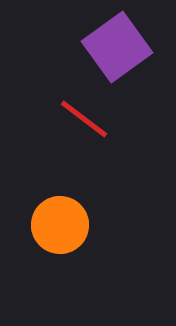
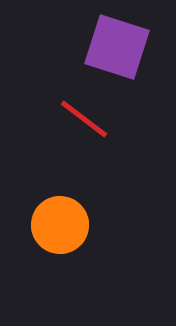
purple square: rotated 36 degrees counterclockwise
